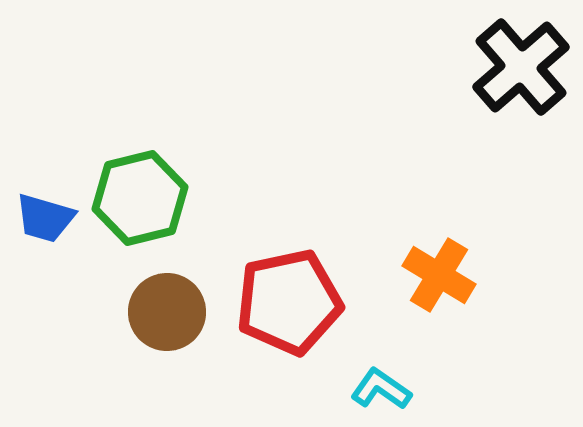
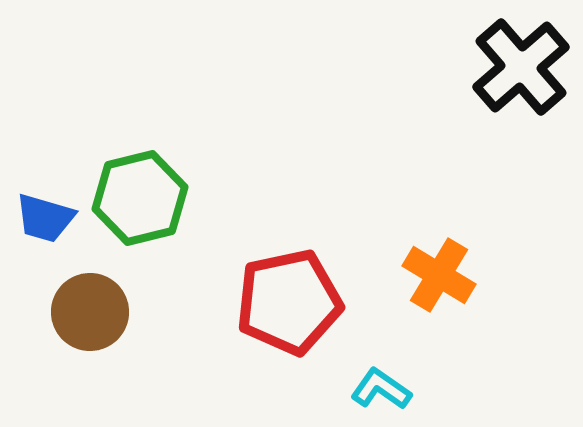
brown circle: moved 77 px left
